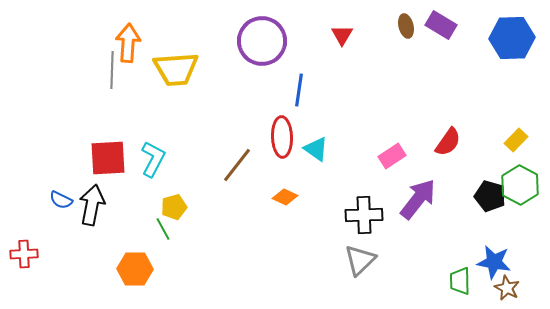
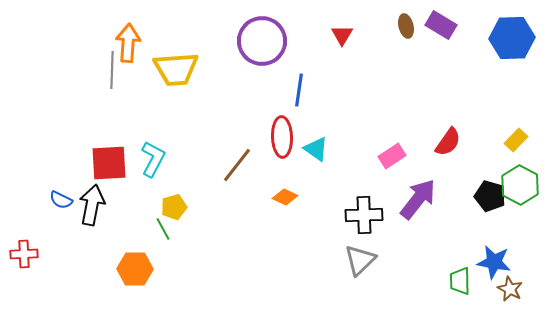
red square: moved 1 px right, 5 px down
brown star: moved 3 px right, 1 px down
